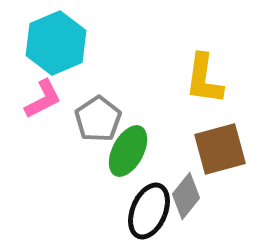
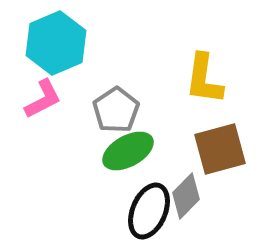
gray pentagon: moved 18 px right, 9 px up
green ellipse: rotated 33 degrees clockwise
gray diamond: rotated 6 degrees clockwise
